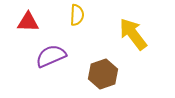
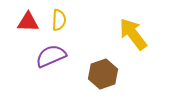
yellow semicircle: moved 18 px left, 5 px down
